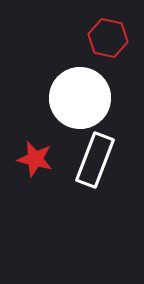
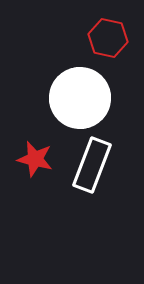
white rectangle: moved 3 px left, 5 px down
